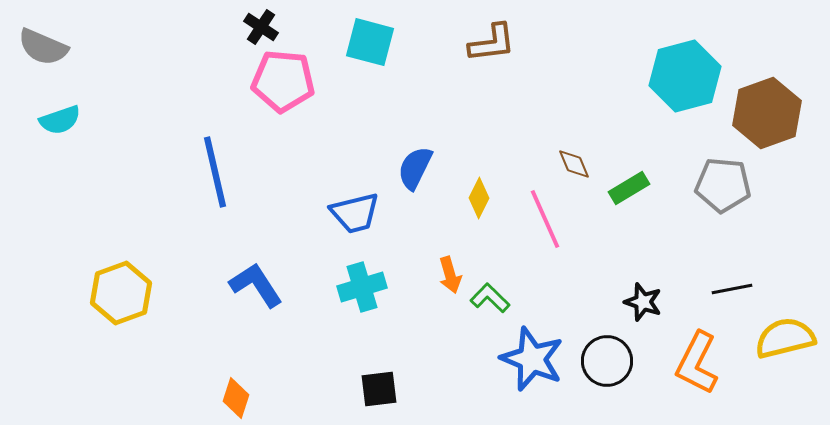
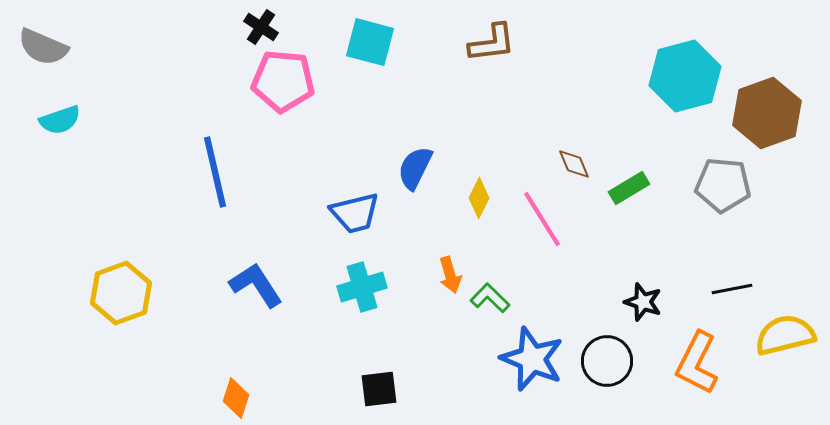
pink line: moved 3 px left; rotated 8 degrees counterclockwise
yellow semicircle: moved 3 px up
